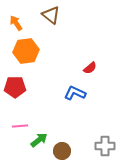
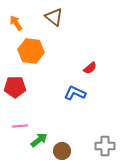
brown triangle: moved 3 px right, 2 px down
orange hexagon: moved 5 px right; rotated 15 degrees clockwise
